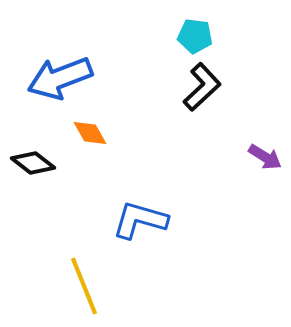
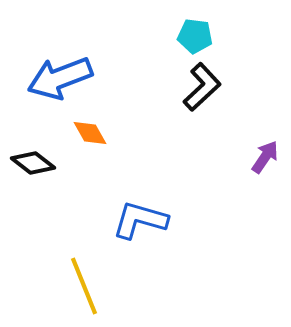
purple arrow: rotated 88 degrees counterclockwise
